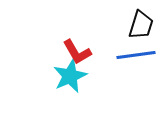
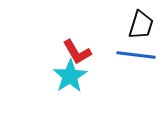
blue line: rotated 15 degrees clockwise
cyan star: rotated 8 degrees counterclockwise
